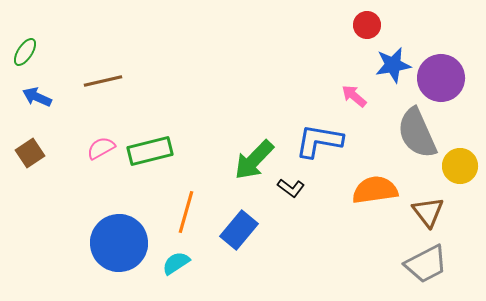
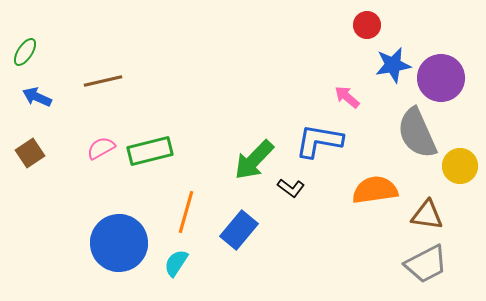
pink arrow: moved 7 px left, 1 px down
brown triangle: moved 1 px left, 3 px down; rotated 44 degrees counterclockwise
cyan semicircle: rotated 24 degrees counterclockwise
